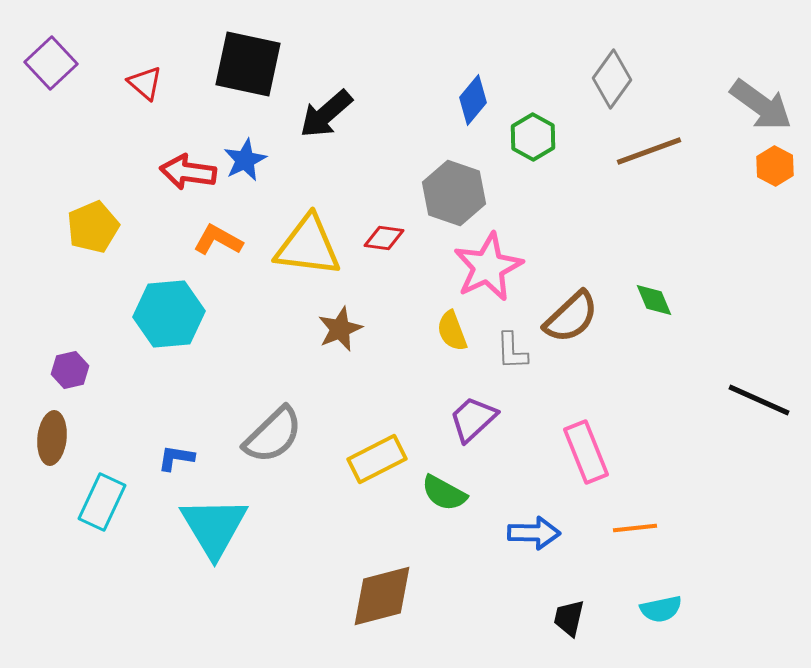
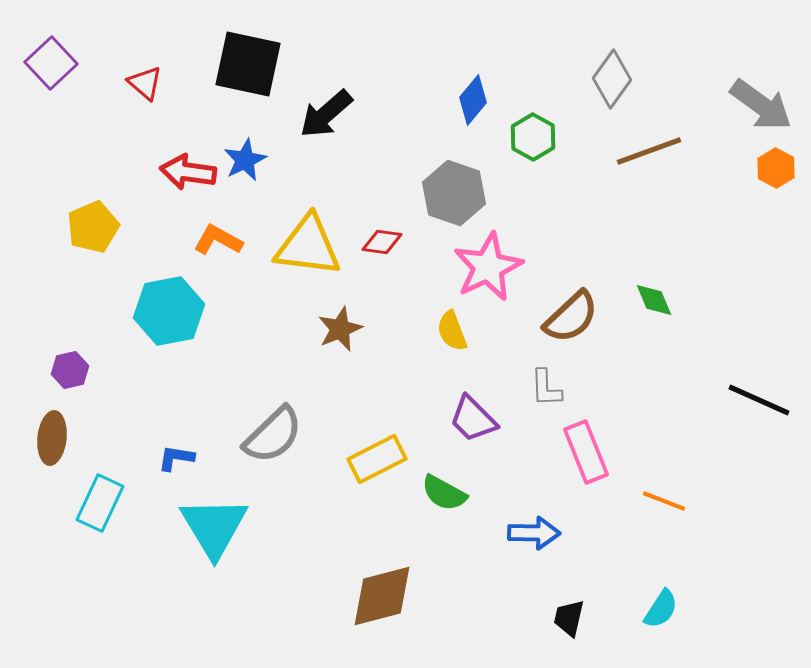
orange hexagon: moved 1 px right, 2 px down
red diamond: moved 2 px left, 4 px down
cyan hexagon: moved 3 px up; rotated 6 degrees counterclockwise
gray L-shape: moved 34 px right, 37 px down
purple trapezoid: rotated 92 degrees counterclockwise
cyan rectangle: moved 2 px left, 1 px down
orange line: moved 29 px right, 27 px up; rotated 27 degrees clockwise
cyan semicircle: rotated 45 degrees counterclockwise
